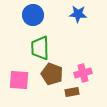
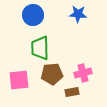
brown pentagon: rotated 25 degrees counterclockwise
pink square: rotated 10 degrees counterclockwise
